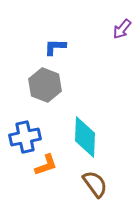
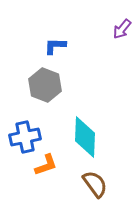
blue L-shape: moved 1 px up
